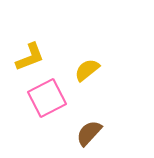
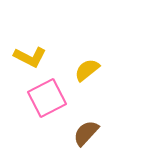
yellow L-shape: rotated 48 degrees clockwise
brown semicircle: moved 3 px left
